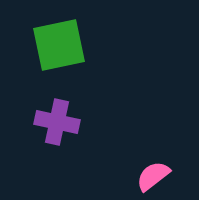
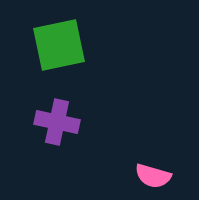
pink semicircle: rotated 126 degrees counterclockwise
